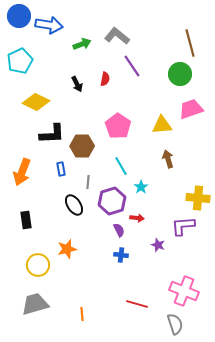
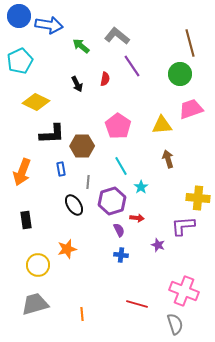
green arrow: moved 1 px left, 2 px down; rotated 120 degrees counterclockwise
